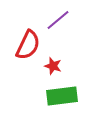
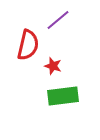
red semicircle: rotated 12 degrees counterclockwise
green rectangle: moved 1 px right
